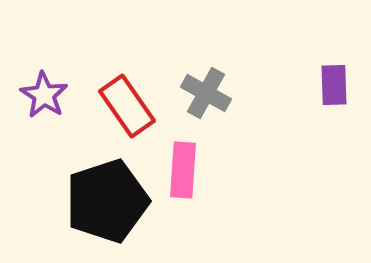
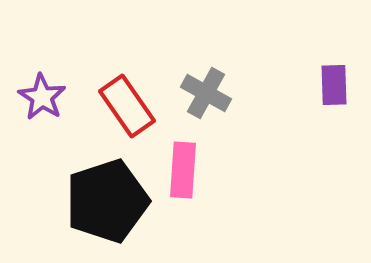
purple star: moved 2 px left, 2 px down
